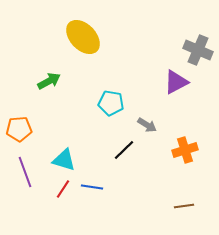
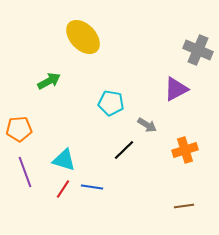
purple triangle: moved 7 px down
